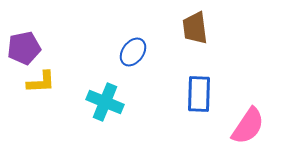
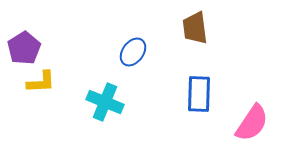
purple pentagon: rotated 20 degrees counterclockwise
pink semicircle: moved 4 px right, 3 px up
